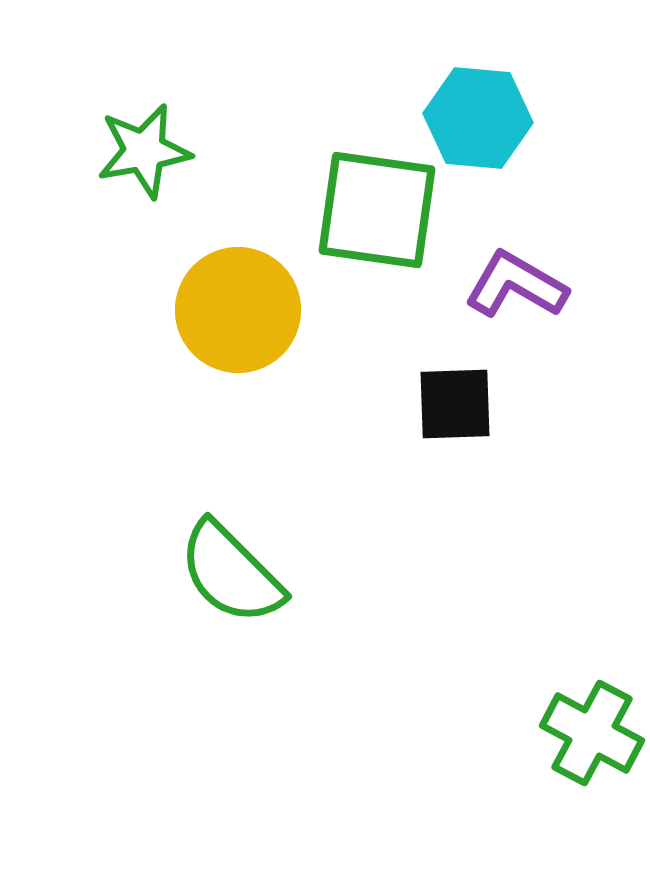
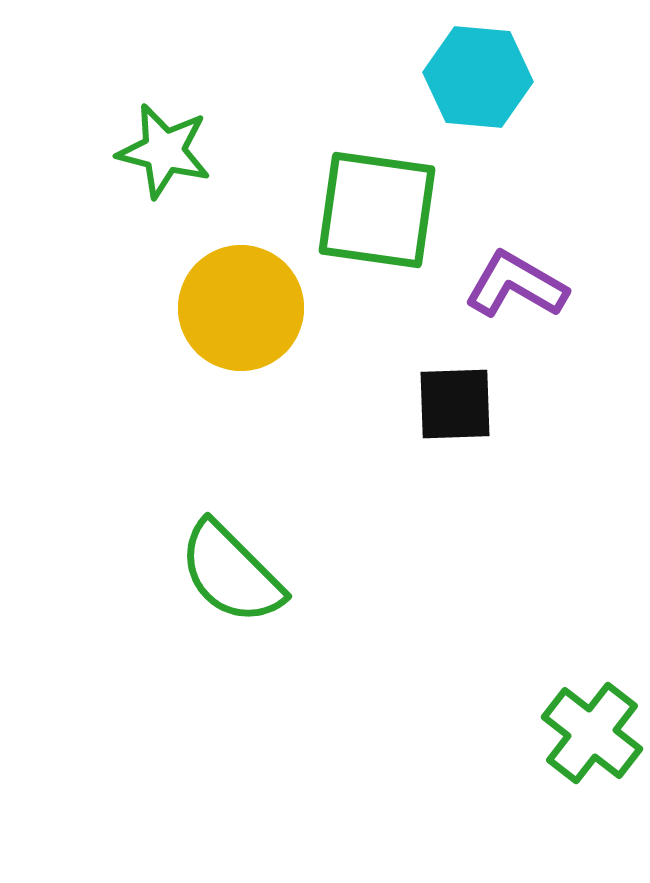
cyan hexagon: moved 41 px up
green star: moved 20 px right; rotated 24 degrees clockwise
yellow circle: moved 3 px right, 2 px up
green cross: rotated 10 degrees clockwise
